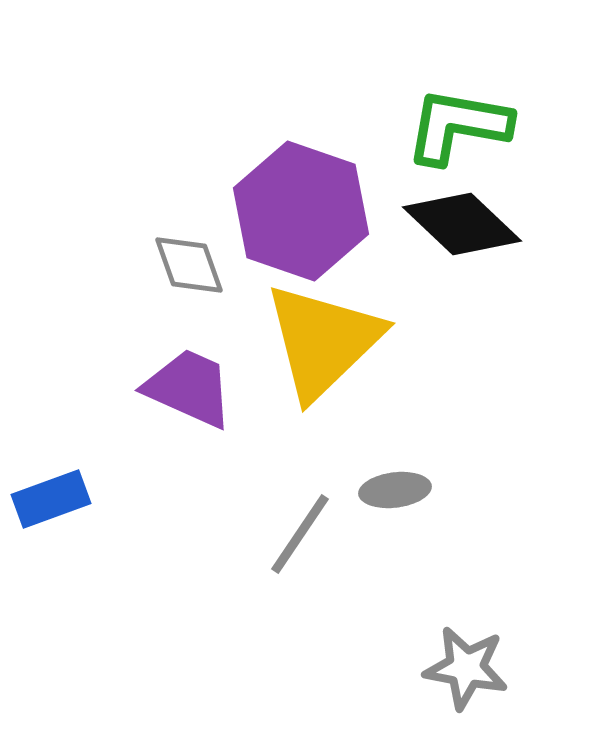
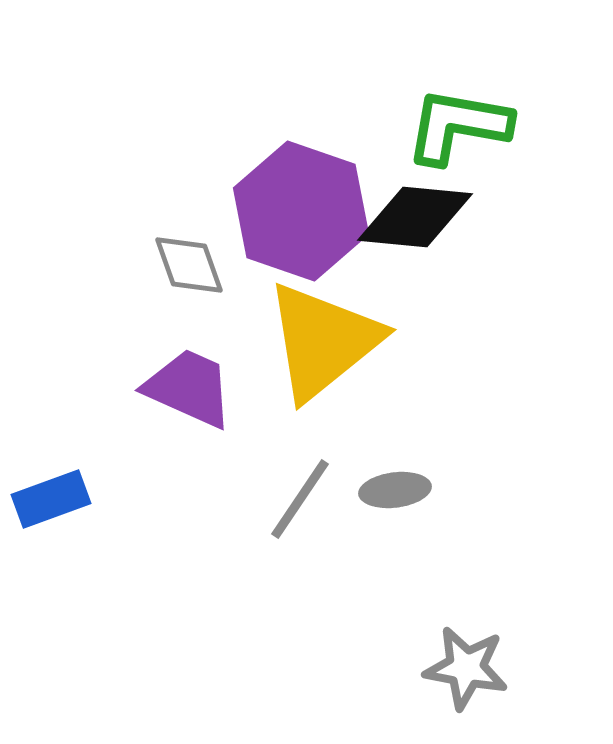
black diamond: moved 47 px left, 7 px up; rotated 38 degrees counterclockwise
yellow triangle: rotated 5 degrees clockwise
gray line: moved 35 px up
